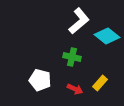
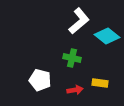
green cross: moved 1 px down
yellow rectangle: rotated 56 degrees clockwise
red arrow: moved 1 px down; rotated 35 degrees counterclockwise
